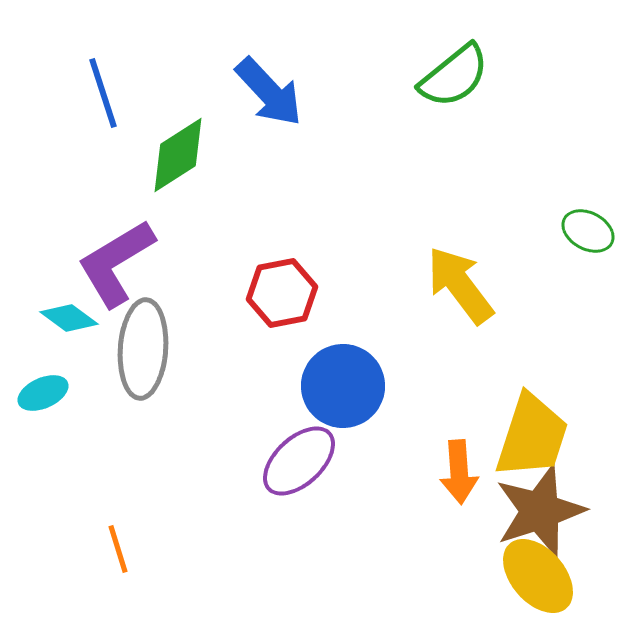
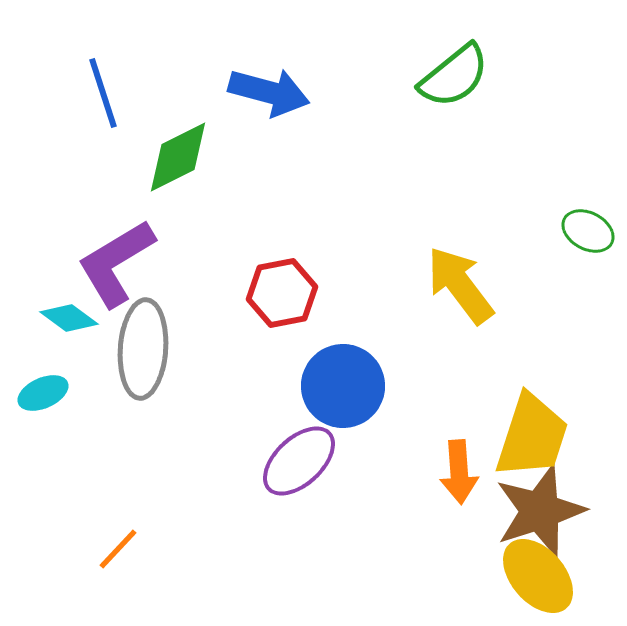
blue arrow: rotated 32 degrees counterclockwise
green diamond: moved 2 px down; rotated 6 degrees clockwise
orange line: rotated 60 degrees clockwise
